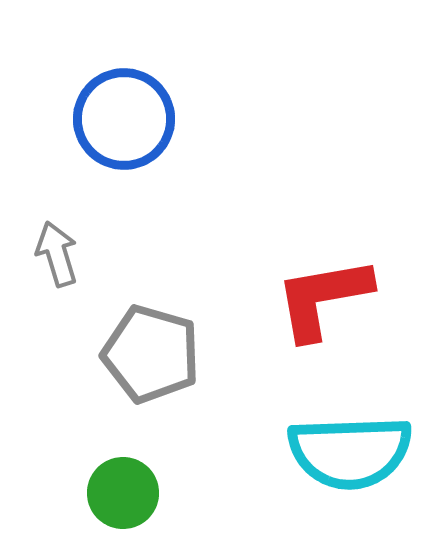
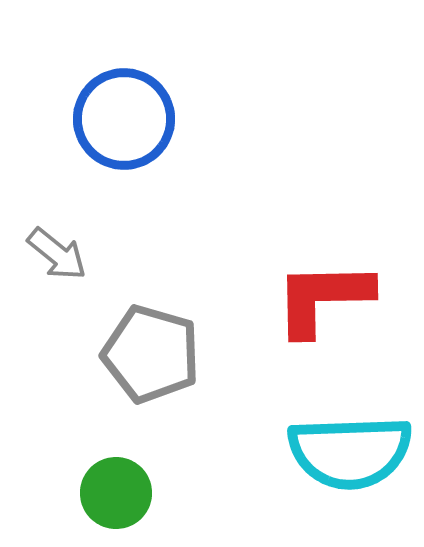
gray arrow: rotated 146 degrees clockwise
red L-shape: rotated 9 degrees clockwise
green circle: moved 7 px left
